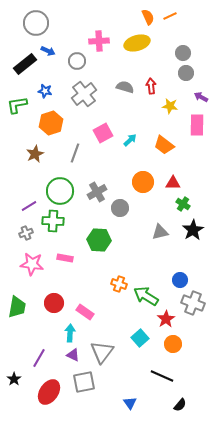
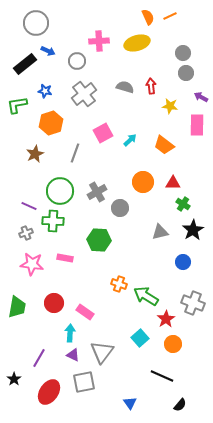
purple line at (29, 206): rotated 56 degrees clockwise
blue circle at (180, 280): moved 3 px right, 18 px up
